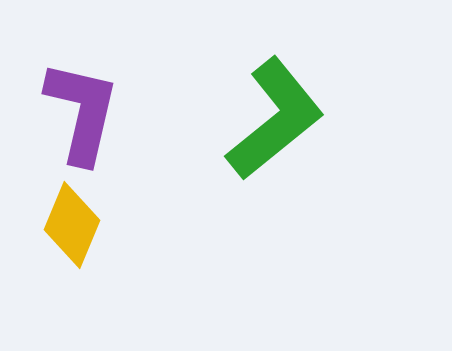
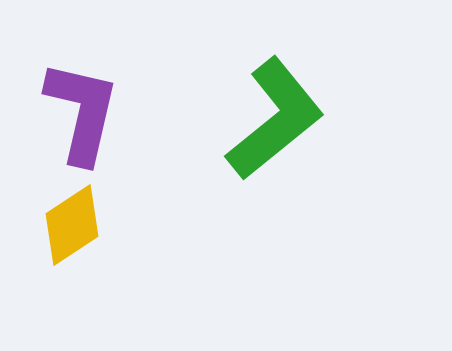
yellow diamond: rotated 34 degrees clockwise
